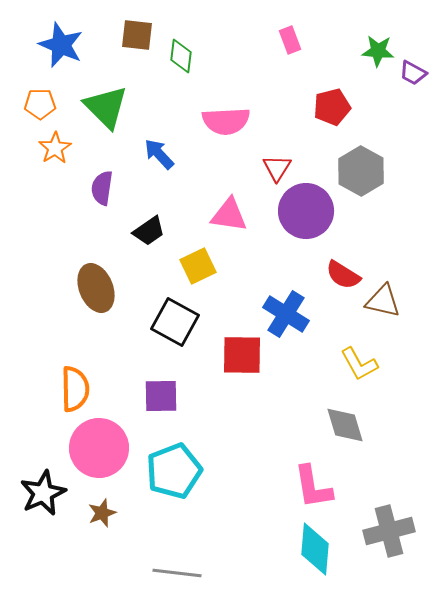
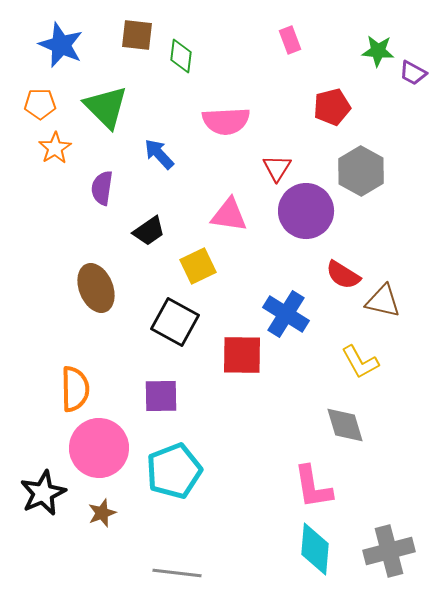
yellow L-shape: moved 1 px right, 2 px up
gray cross: moved 20 px down
